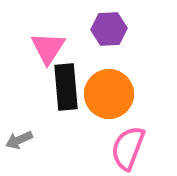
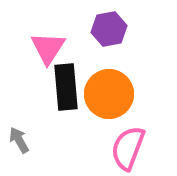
purple hexagon: rotated 8 degrees counterclockwise
gray arrow: rotated 84 degrees clockwise
